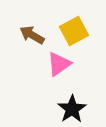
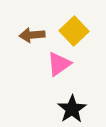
yellow square: rotated 16 degrees counterclockwise
brown arrow: rotated 35 degrees counterclockwise
